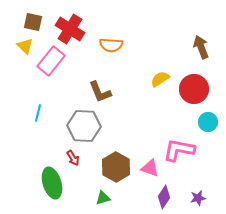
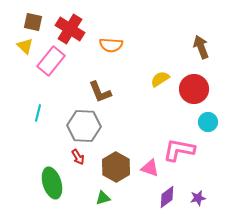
red arrow: moved 5 px right, 1 px up
purple diamond: moved 3 px right; rotated 20 degrees clockwise
